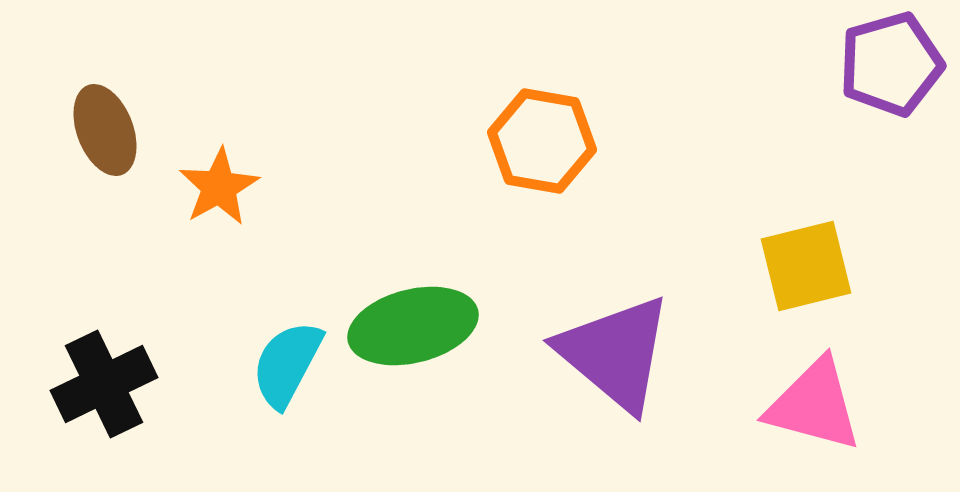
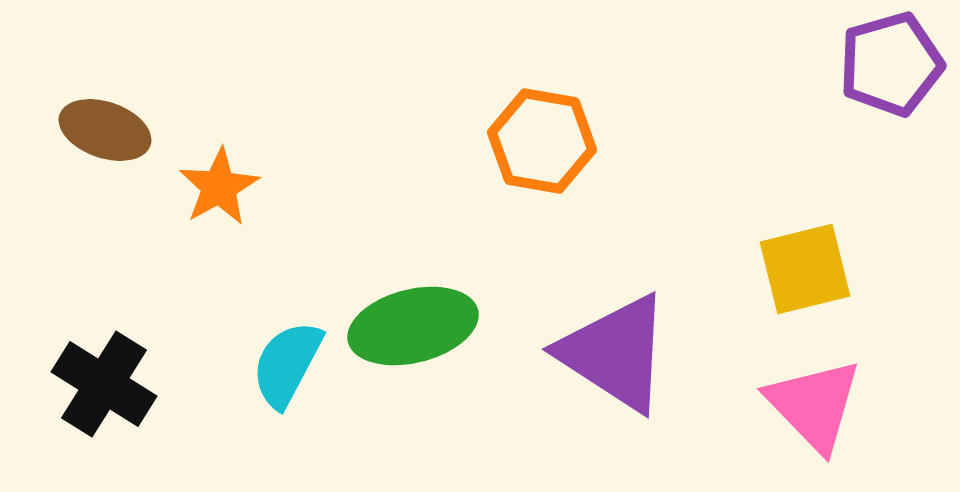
brown ellipse: rotated 50 degrees counterclockwise
yellow square: moved 1 px left, 3 px down
purple triangle: rotated 7 degrees counterclockwise
black cross: rotated 32 degrees counterclockwise
pink triangle: rotated 31 degrees clockwise
